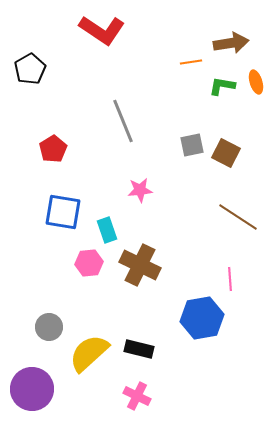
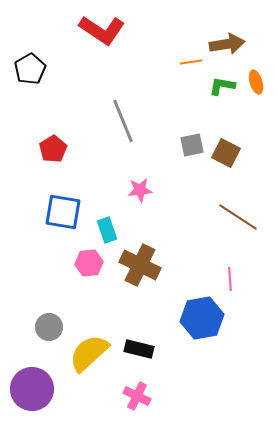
brown arrow: moved 4 px left, 1 px down
